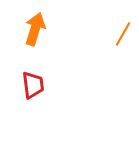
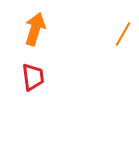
red trapezoid: moved 8 px up
